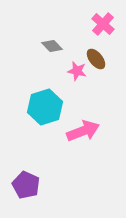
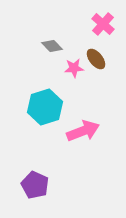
pink star: moved 3 px left, 3 px up; rotated 18 degrees counterclockwise
purple pentagon: moved 9 px right
